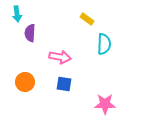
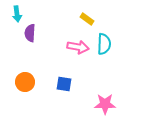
pink arrow: moved 18 px right, 10 px up
